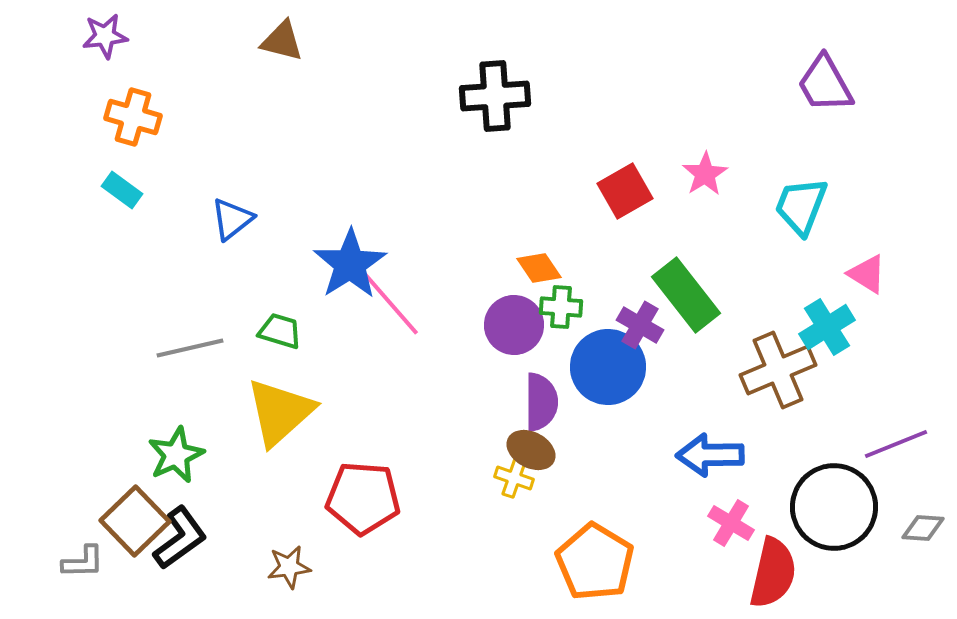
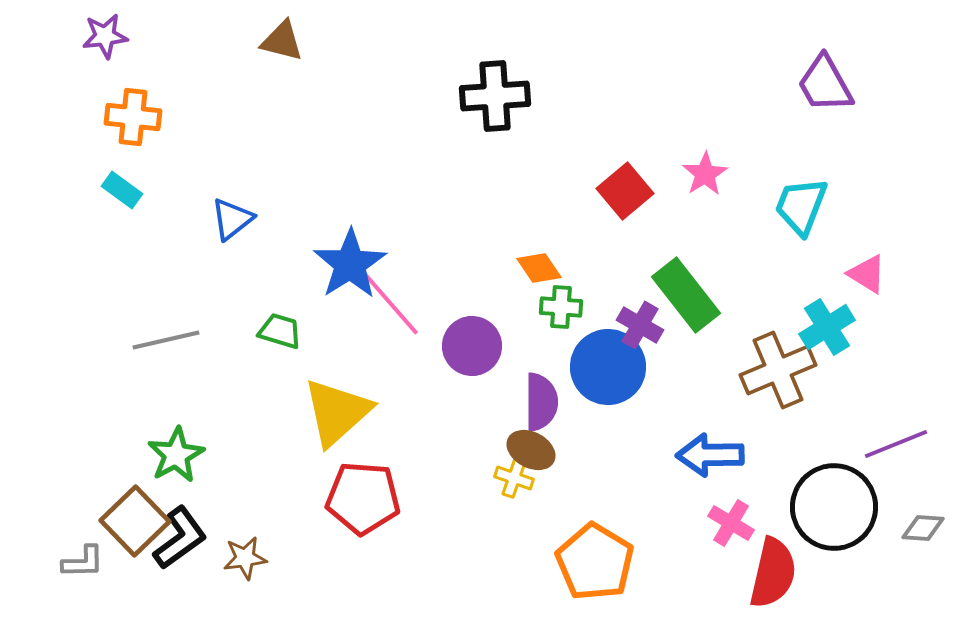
orange cross: rotated 10 degrees counterclockwise
red square: rotated 10 degrees counterclockwise
purple circle: moved 42 px left, 21 px down
gray line: moved 24 px left, 8 px up
yellow triangle: moved 57 px right
green star: rotated 4 degrees counterclockwise
brown star: moved 44 px left, 9 px up
